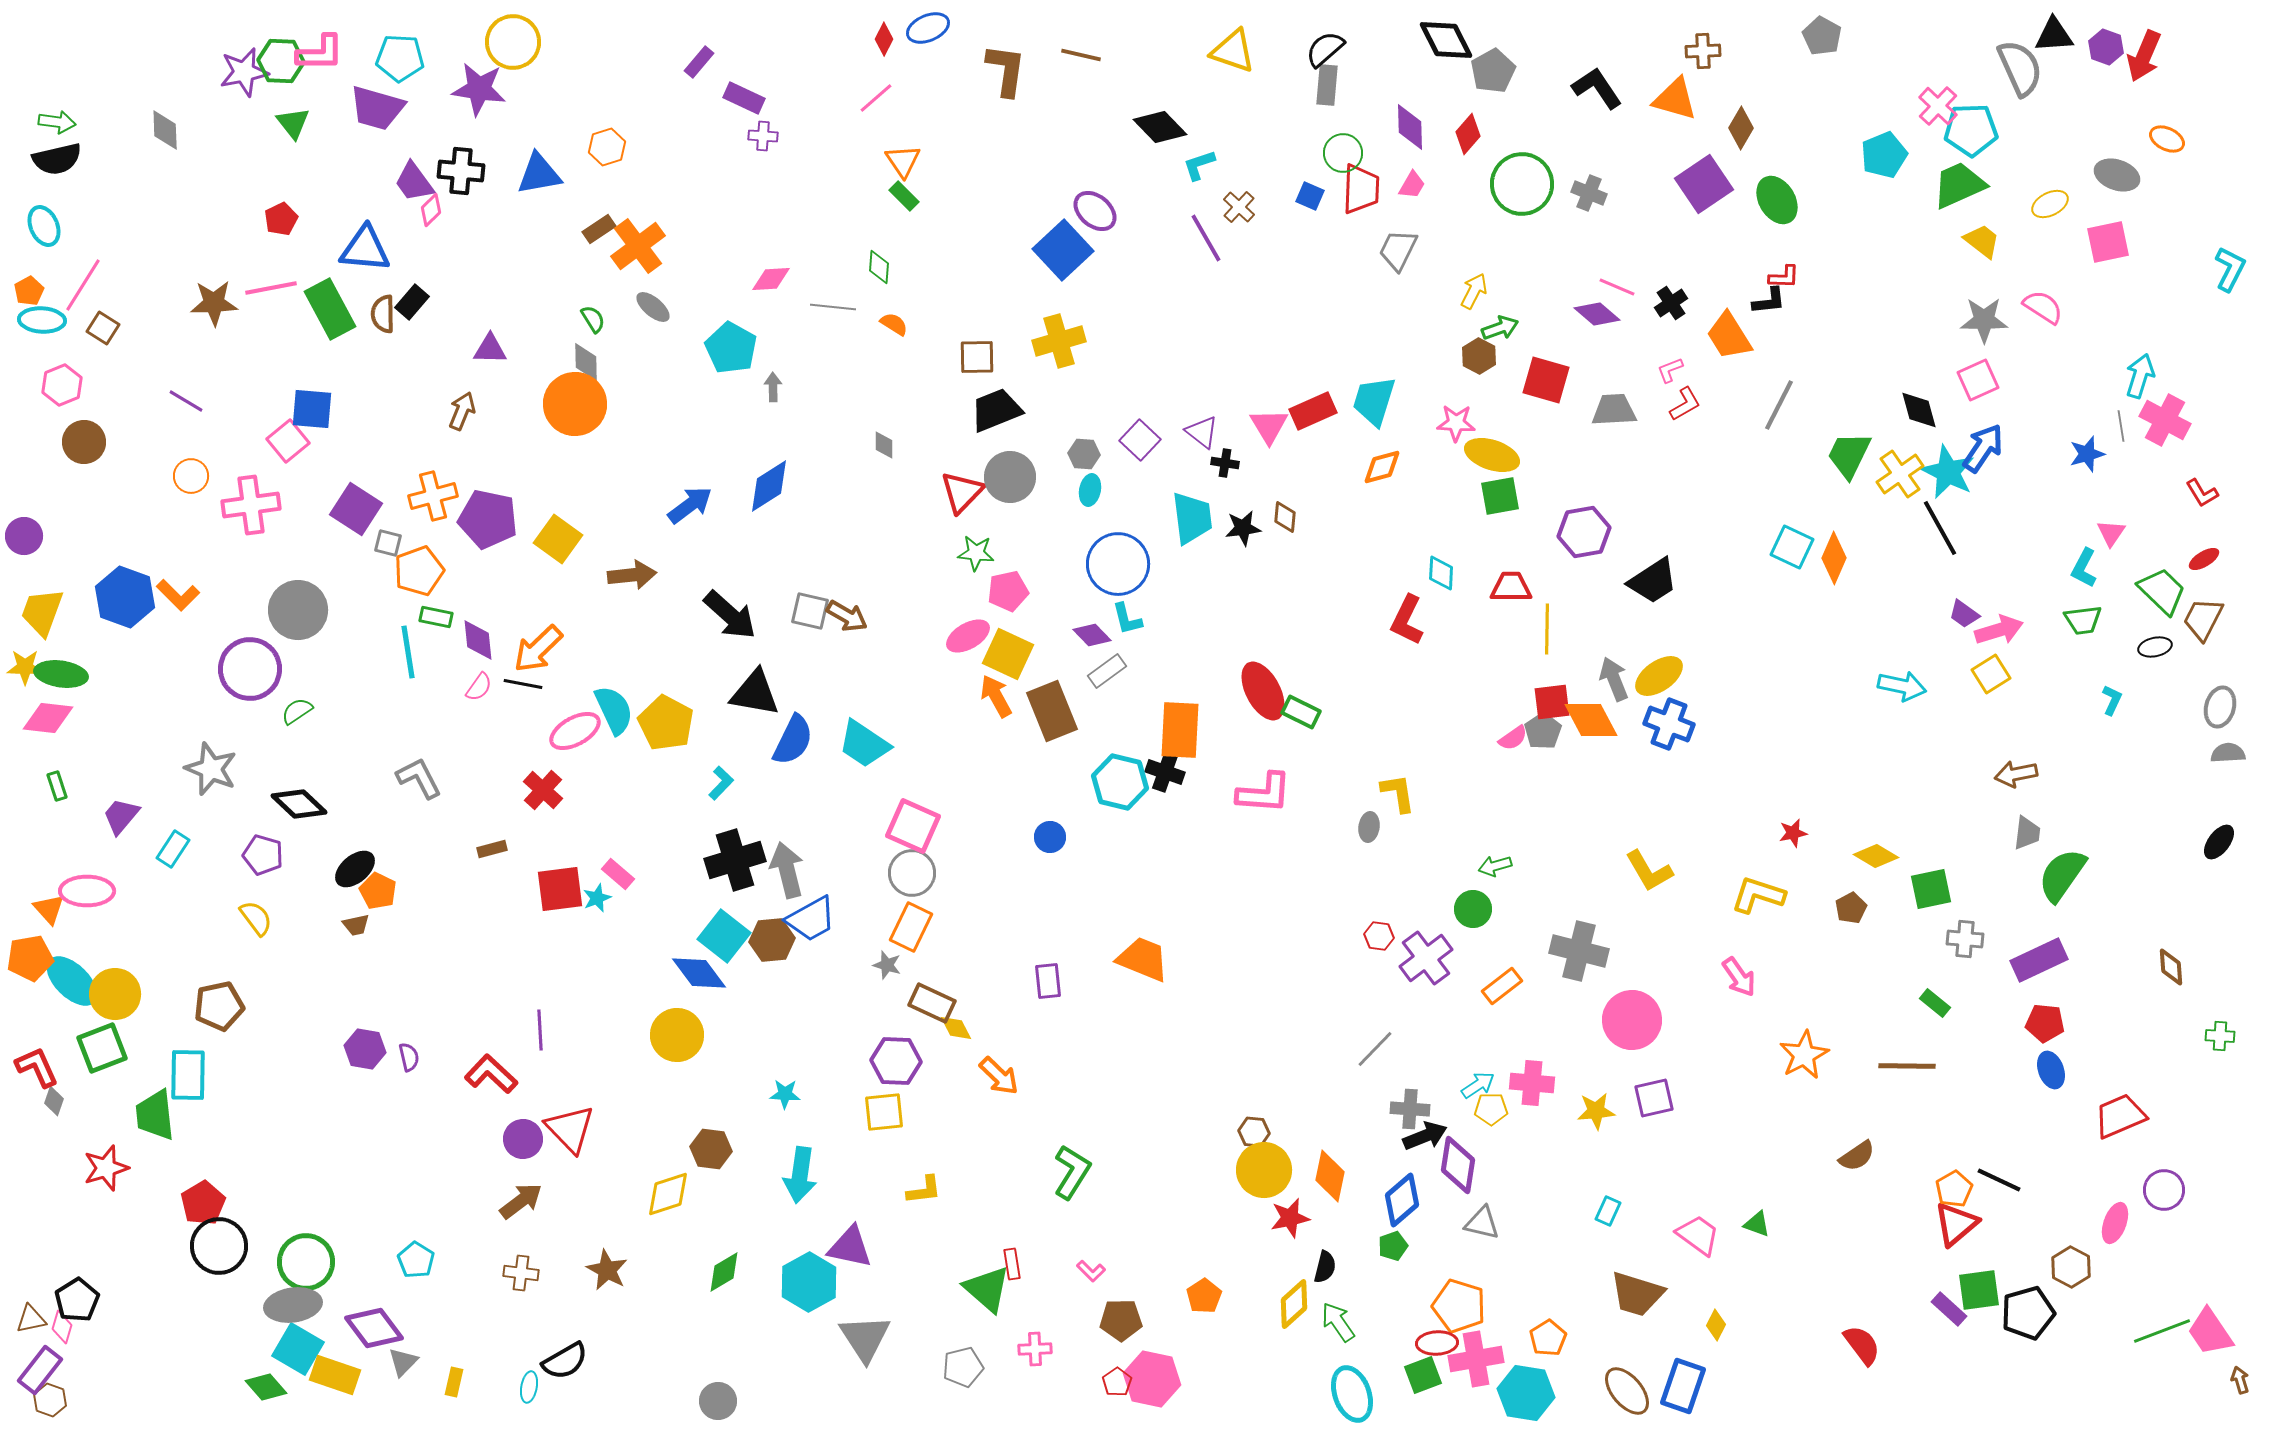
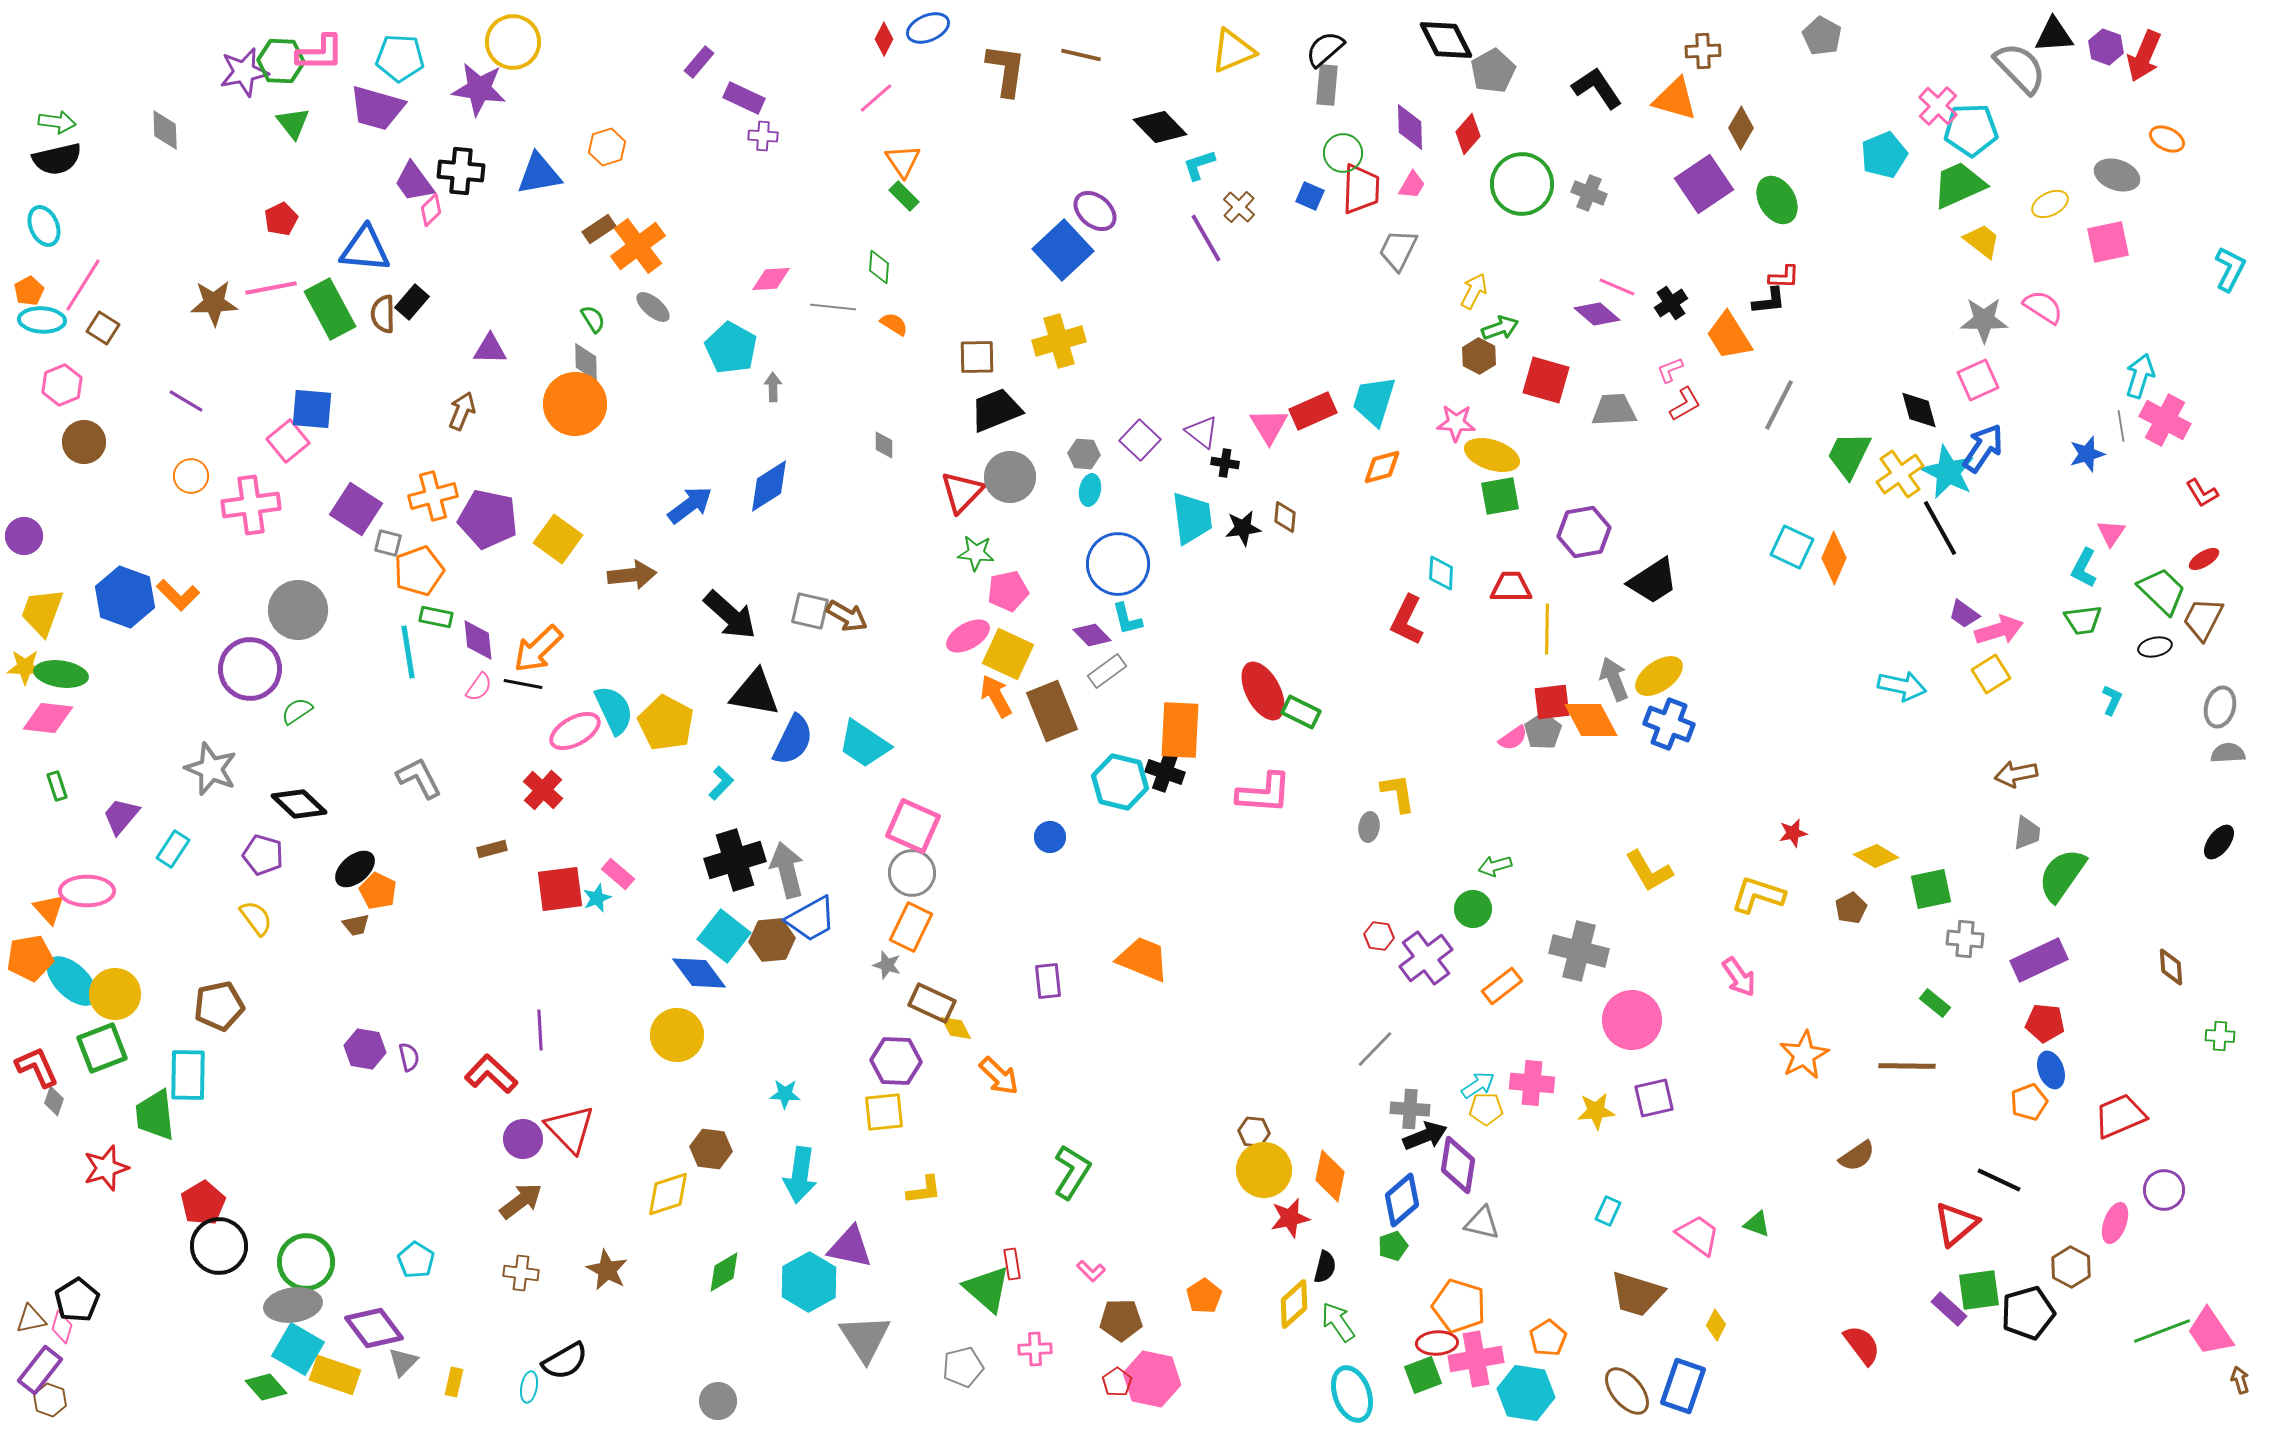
yellow triangle at (1233, 51): rotated 42 degrees counterclockwise
gray semicircle at (2020, 68): rotated 20 degrees counterclockwise
yellow pentagon at (1491, 1109): moved 5 px left
orange pentagon at (1954, 1189): moved 75 px right, 87 px up; rotated 9 degrees clockwise
